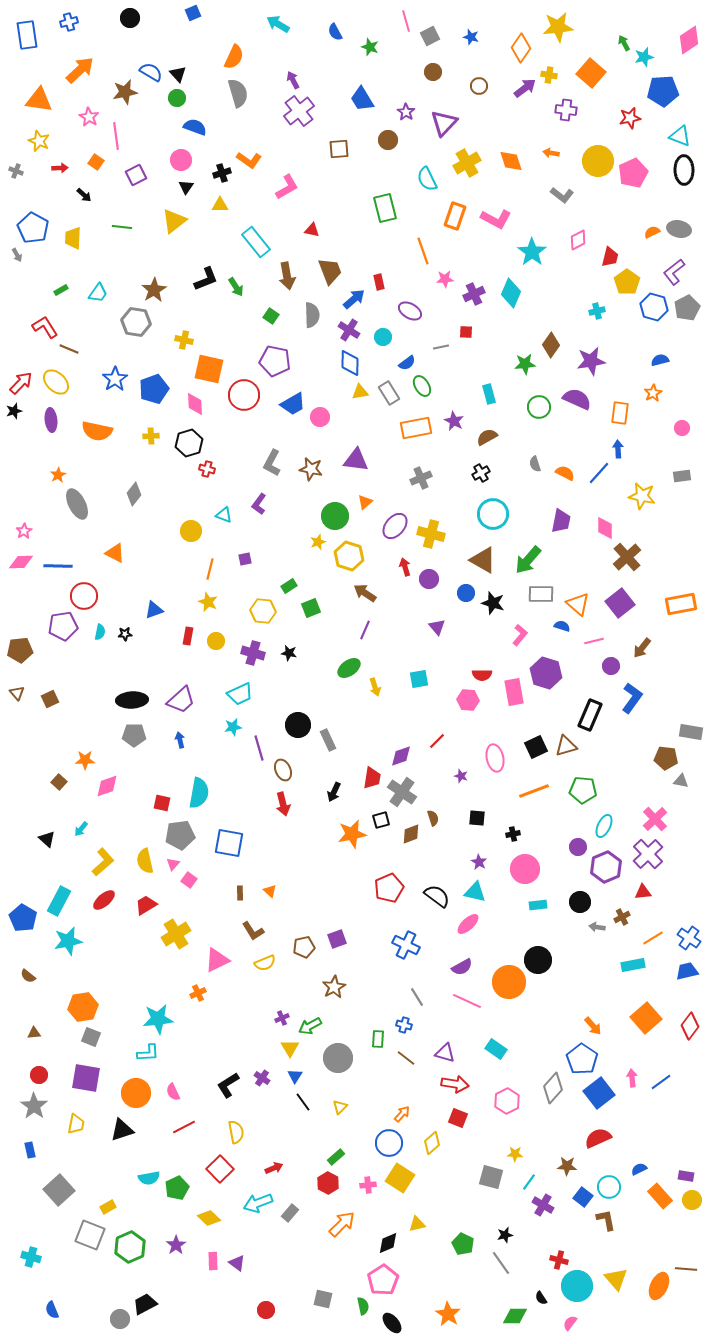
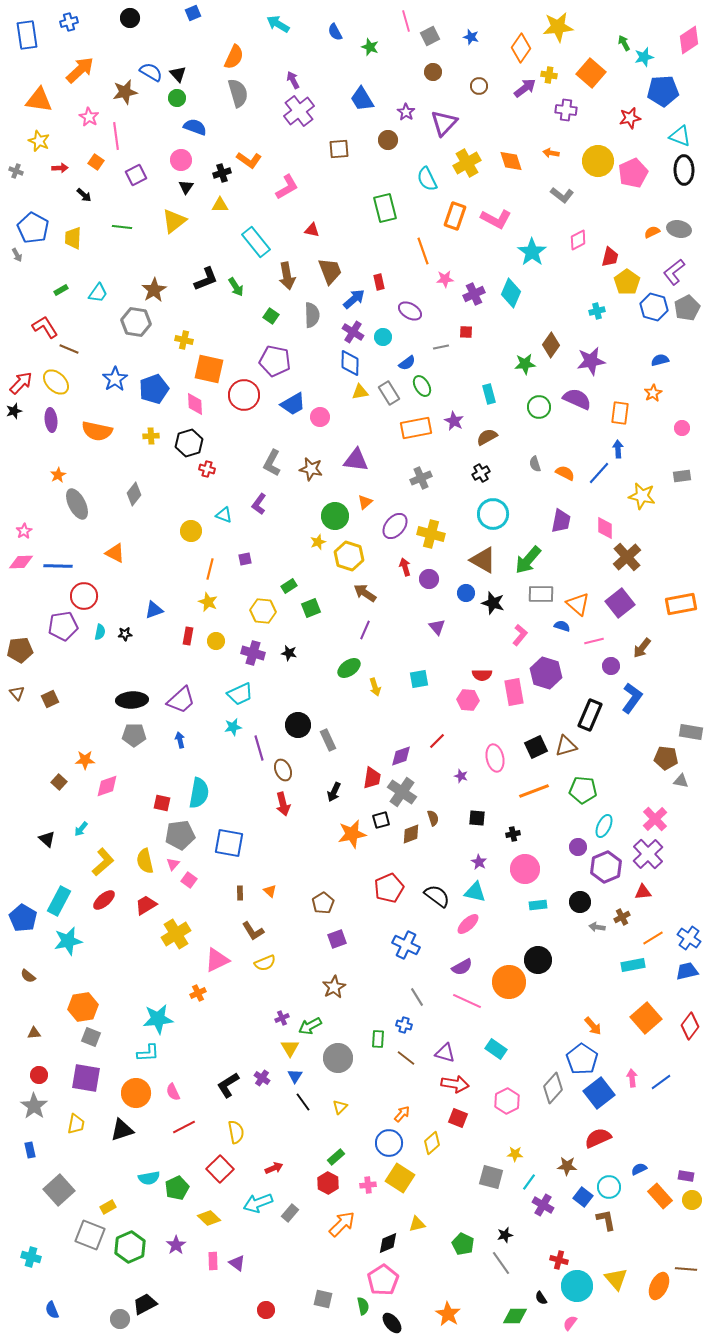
purple cross at (349, 330): moved 4 px right, 2 px down
brown pentagon at (304, 947): moved 19 px right, 44 px up; rotated 20 degrees counterclockwise
